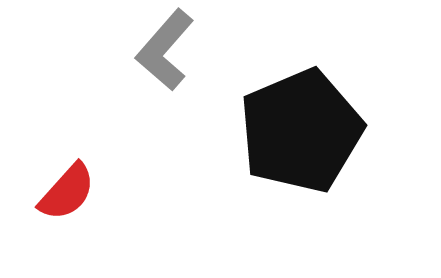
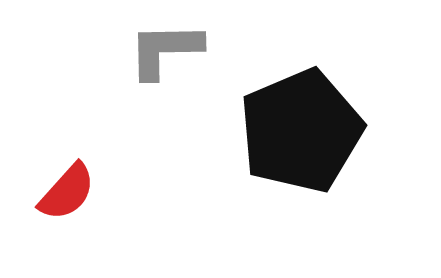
gray L-shape: rotated 48 degrees clockwise
